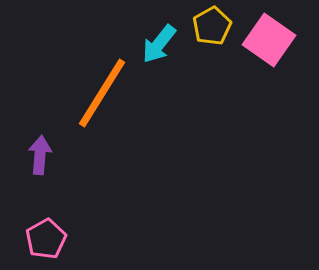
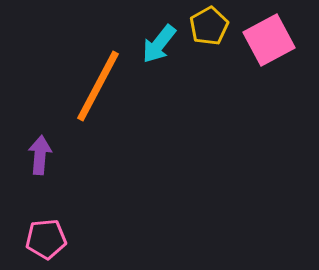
yellow pentagon: moved 3 px left
pink square: rotated 27 degrees clockwise
orange line: moved 4 px left, 7 px up; rotated 4 degrees counterclockwise
pink pentagon: rotated 24 degrees clockwise
